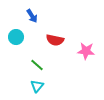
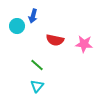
blue arrow: moved 1 px right; rotated 48 degrees clockwise
cyan circle: moved 1 px right, 11 px up
pink star: moved 2 px left, 7 px up
